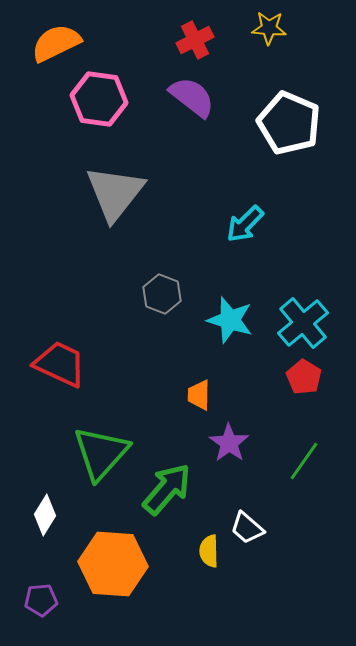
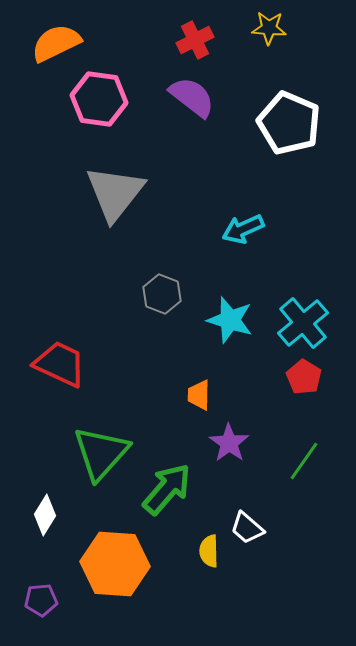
cyan arrow: moved 2 px left, 5 px down; rotated 21 degrees clockwise
orange hexagon: moved 2 px right
